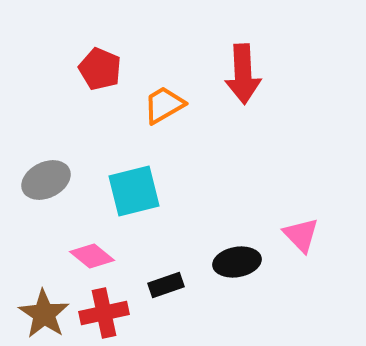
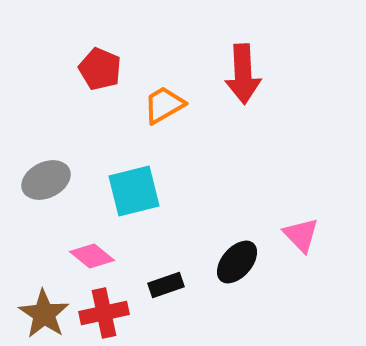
black ellipse: rotated 39 degrees counterclockwise
